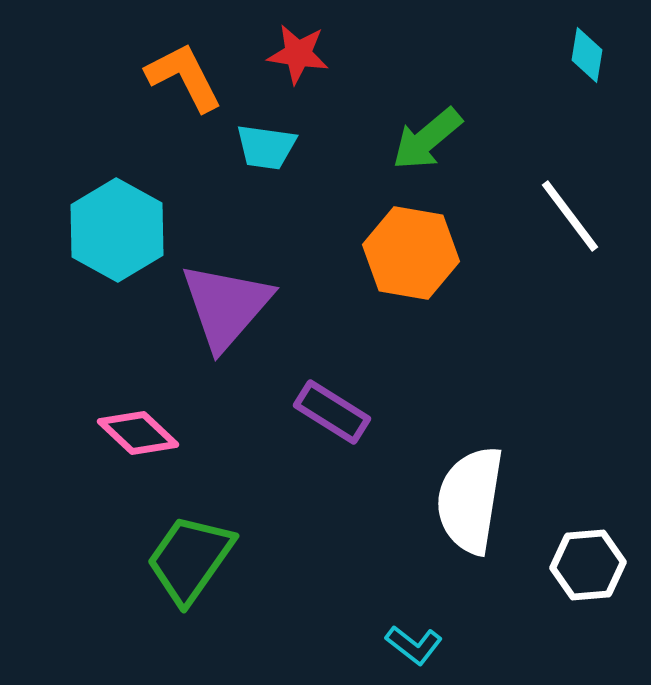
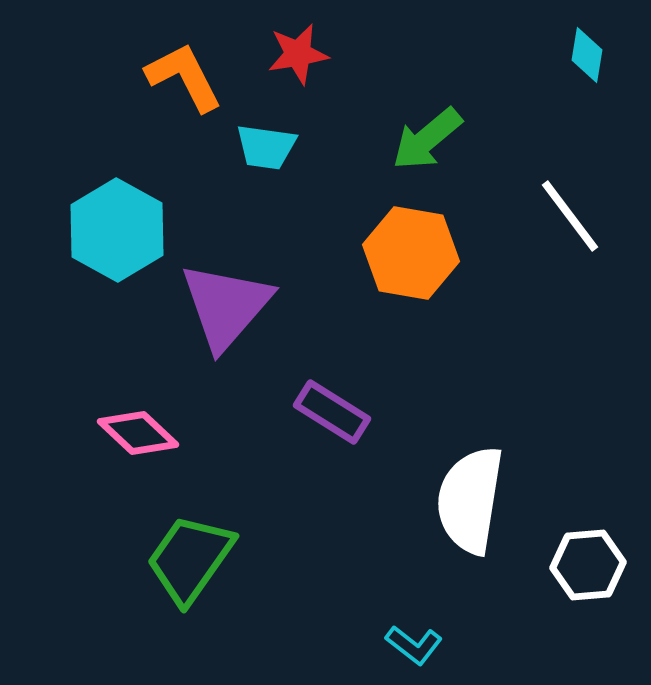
red star: rotated 18 degrees counterclockwise
